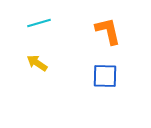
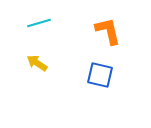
blue square: moved 5 px left, 1 px up; rotated 12 degrees clockwise
